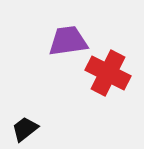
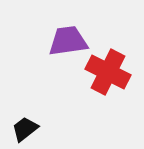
red cross: moved 1 px up
